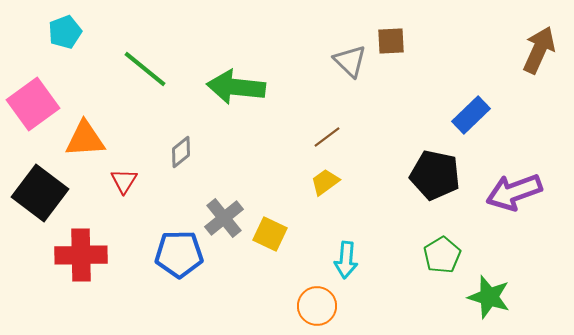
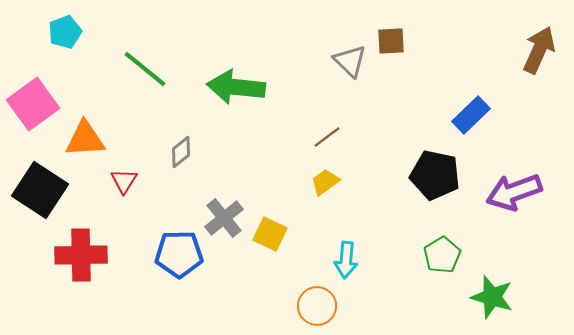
black square: moved 3 px up; rotated 4 degrees counterclockwise
green star: moved 3 px right
